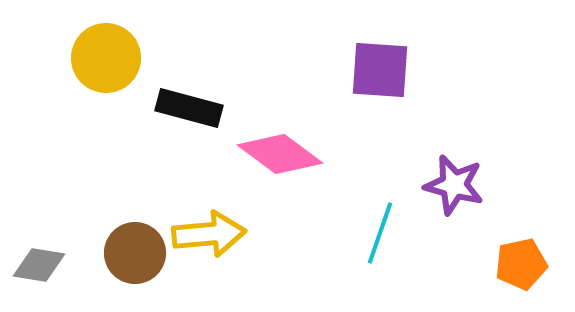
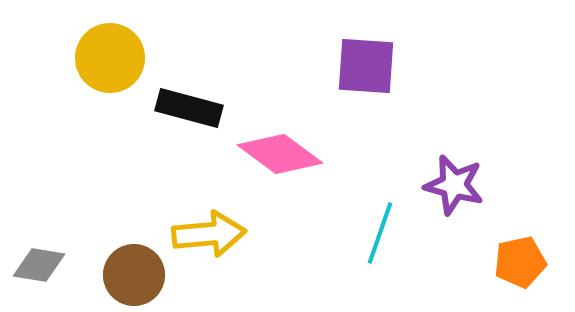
yellow circle: moved 4 px right
purple square: moved 14 px left, 4 px up
brown circle: moved 1 px left, 22 px down
orange pentagon: moved 1 px left, 2 px up
